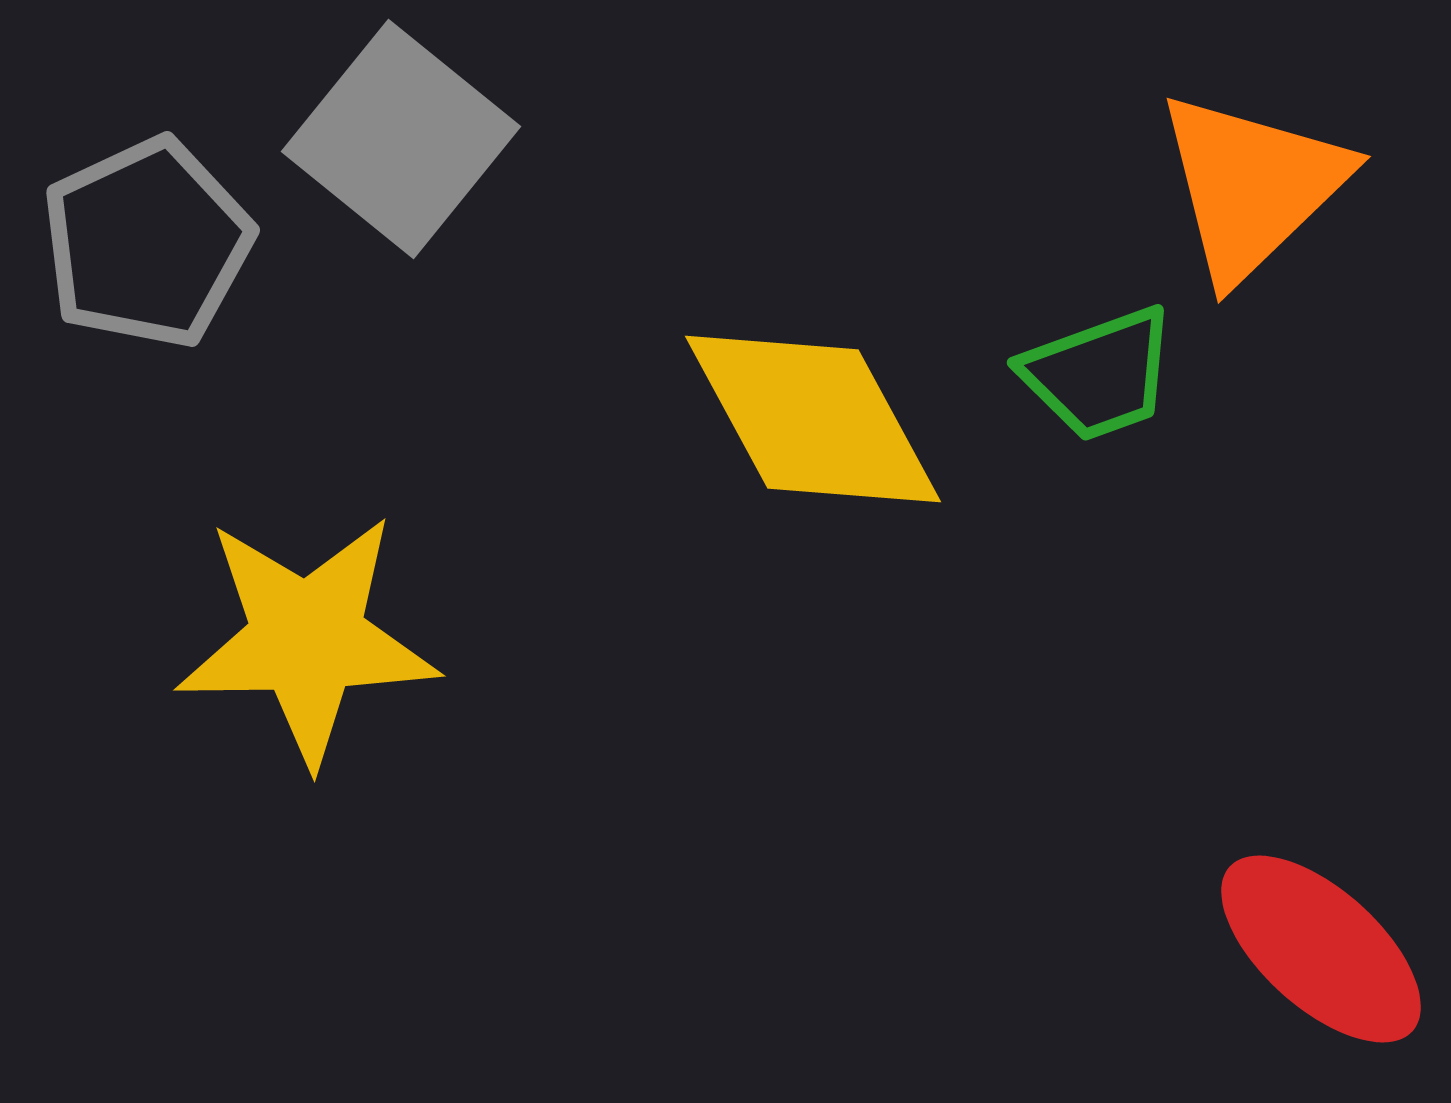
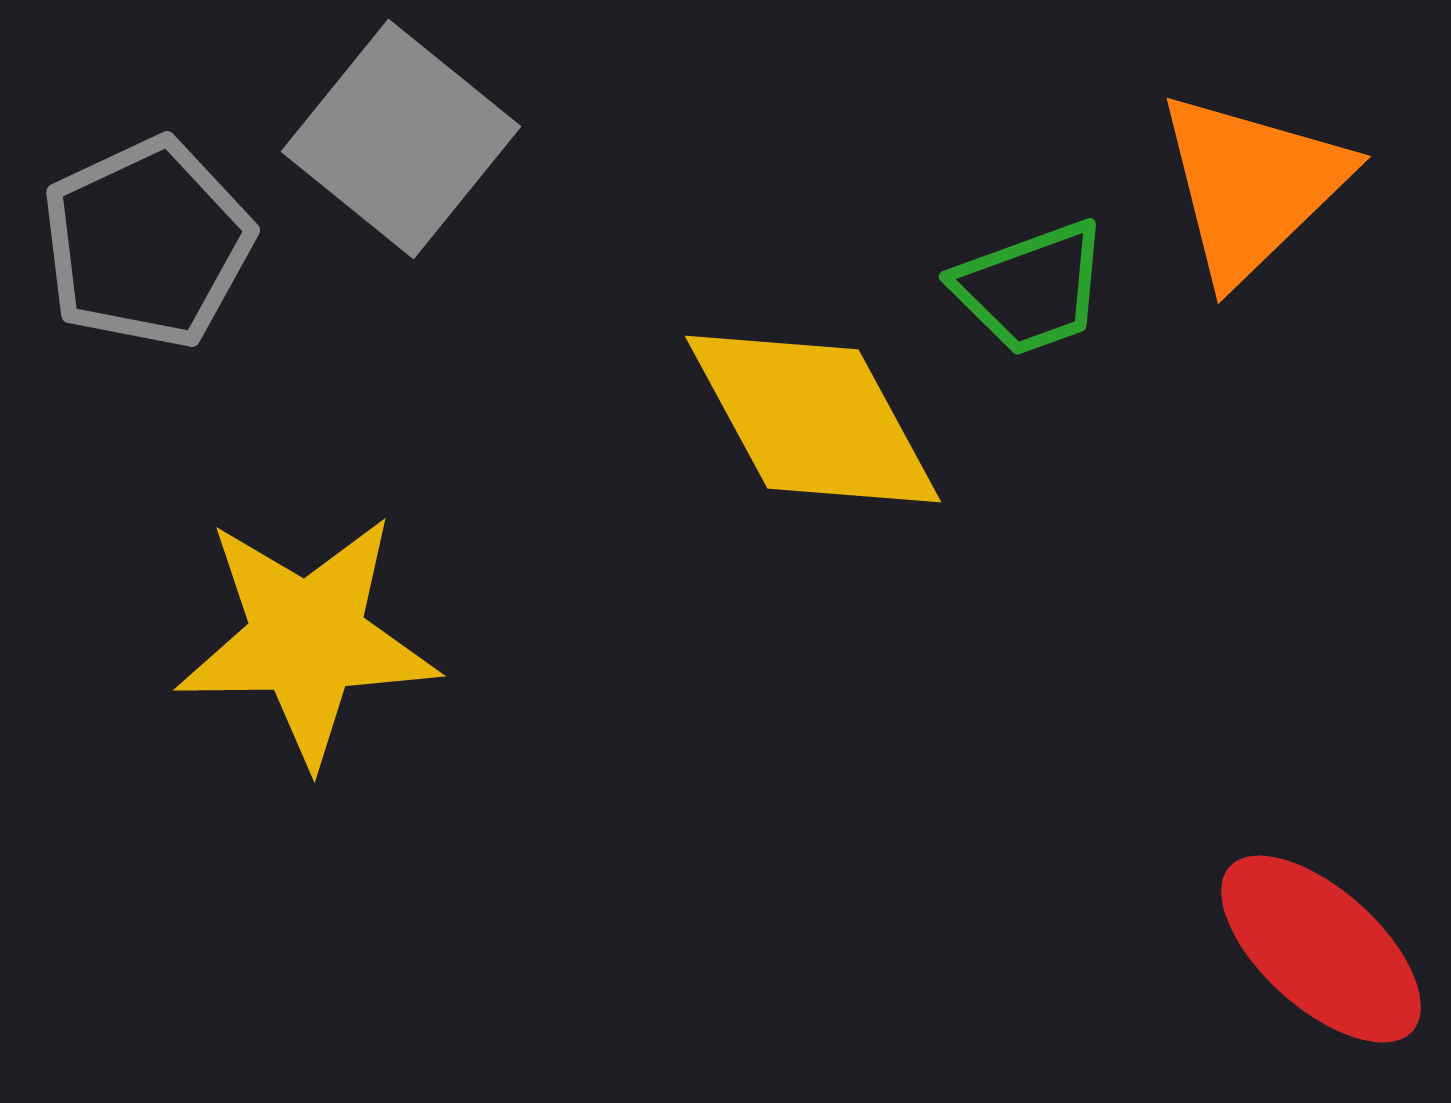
green trapezoid: moved 68 px left, 86 px up
